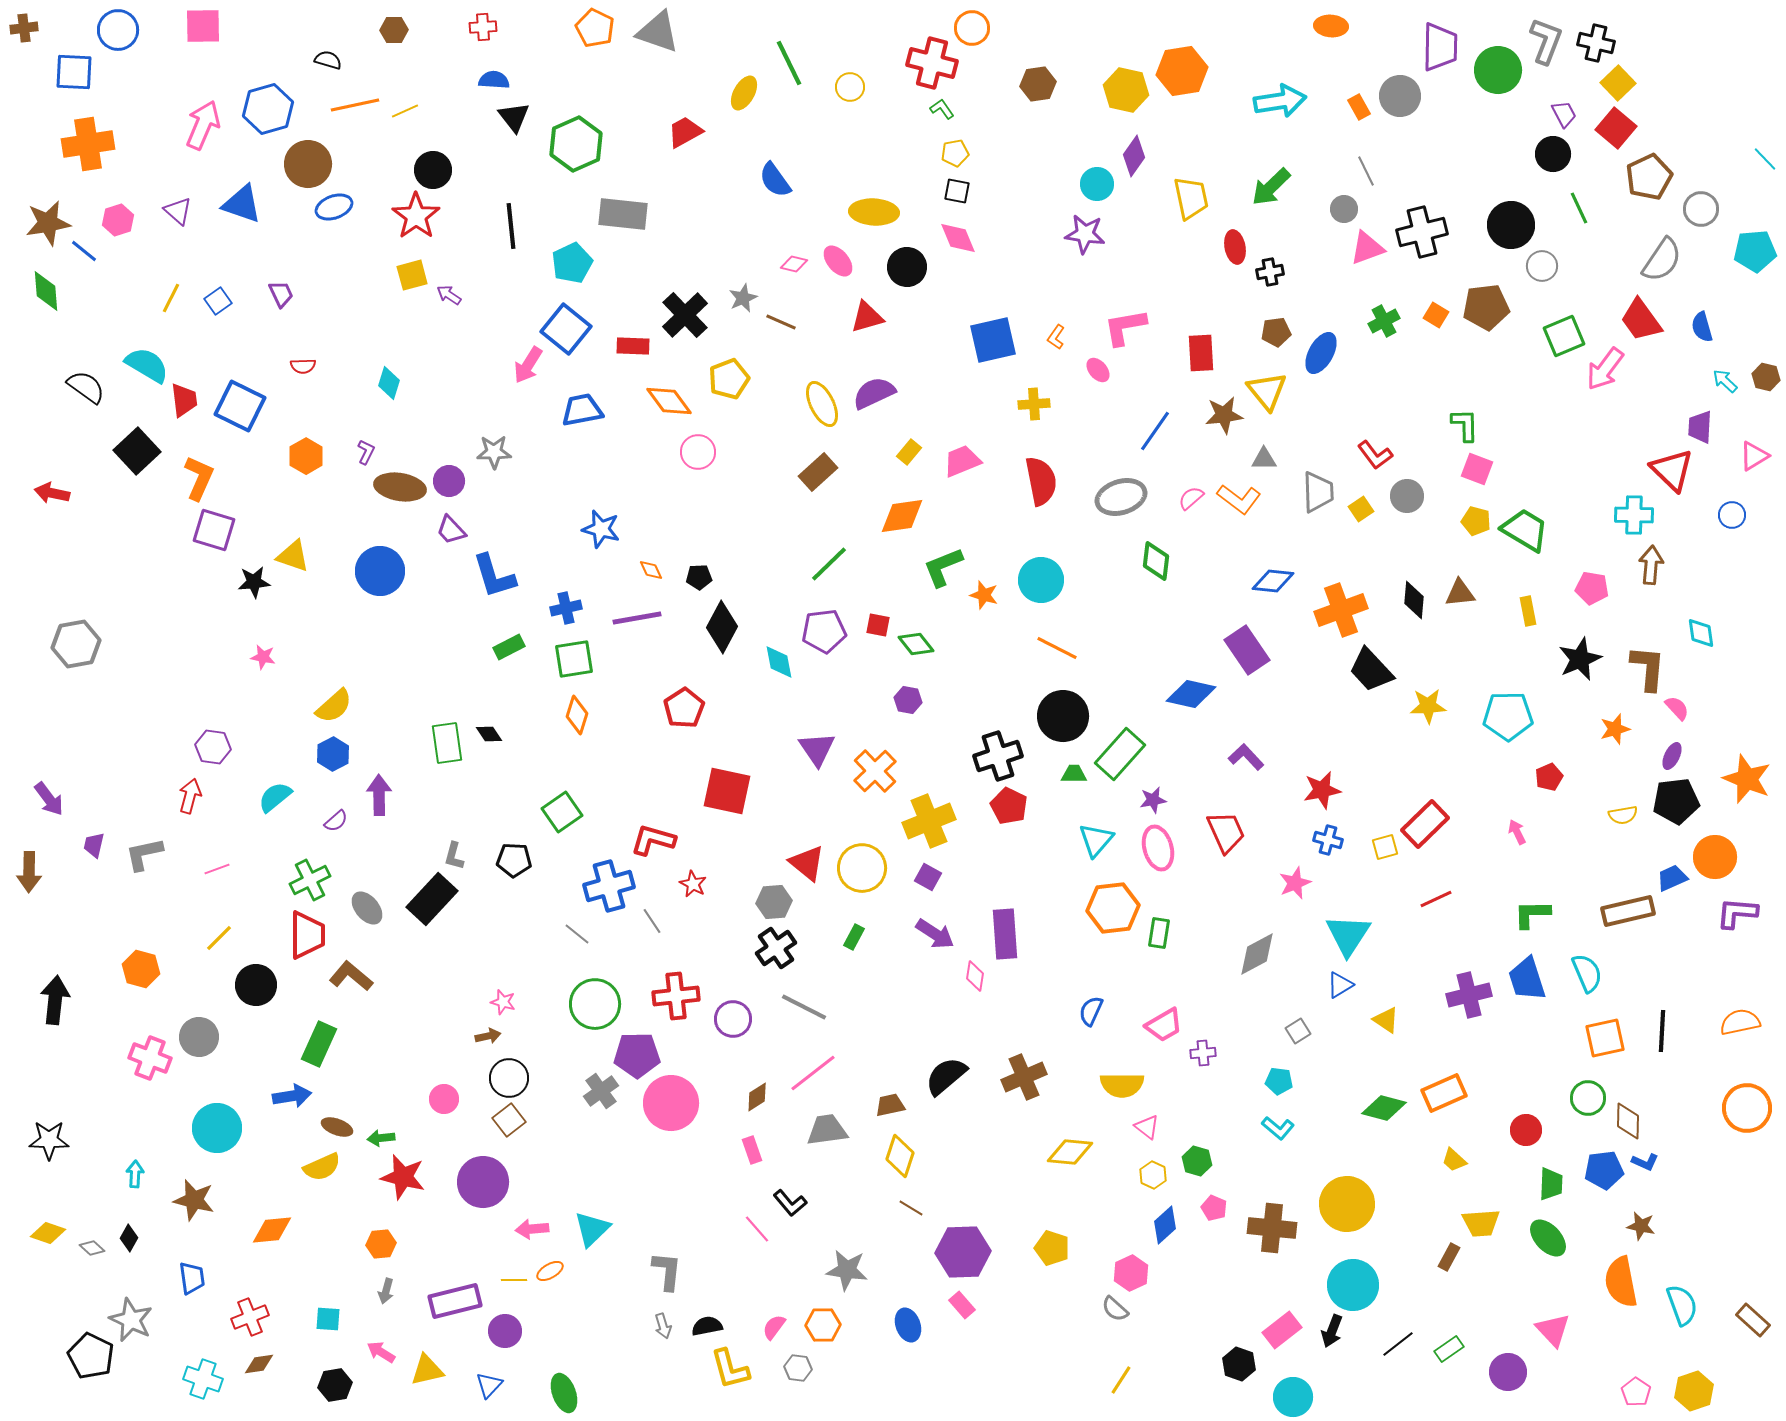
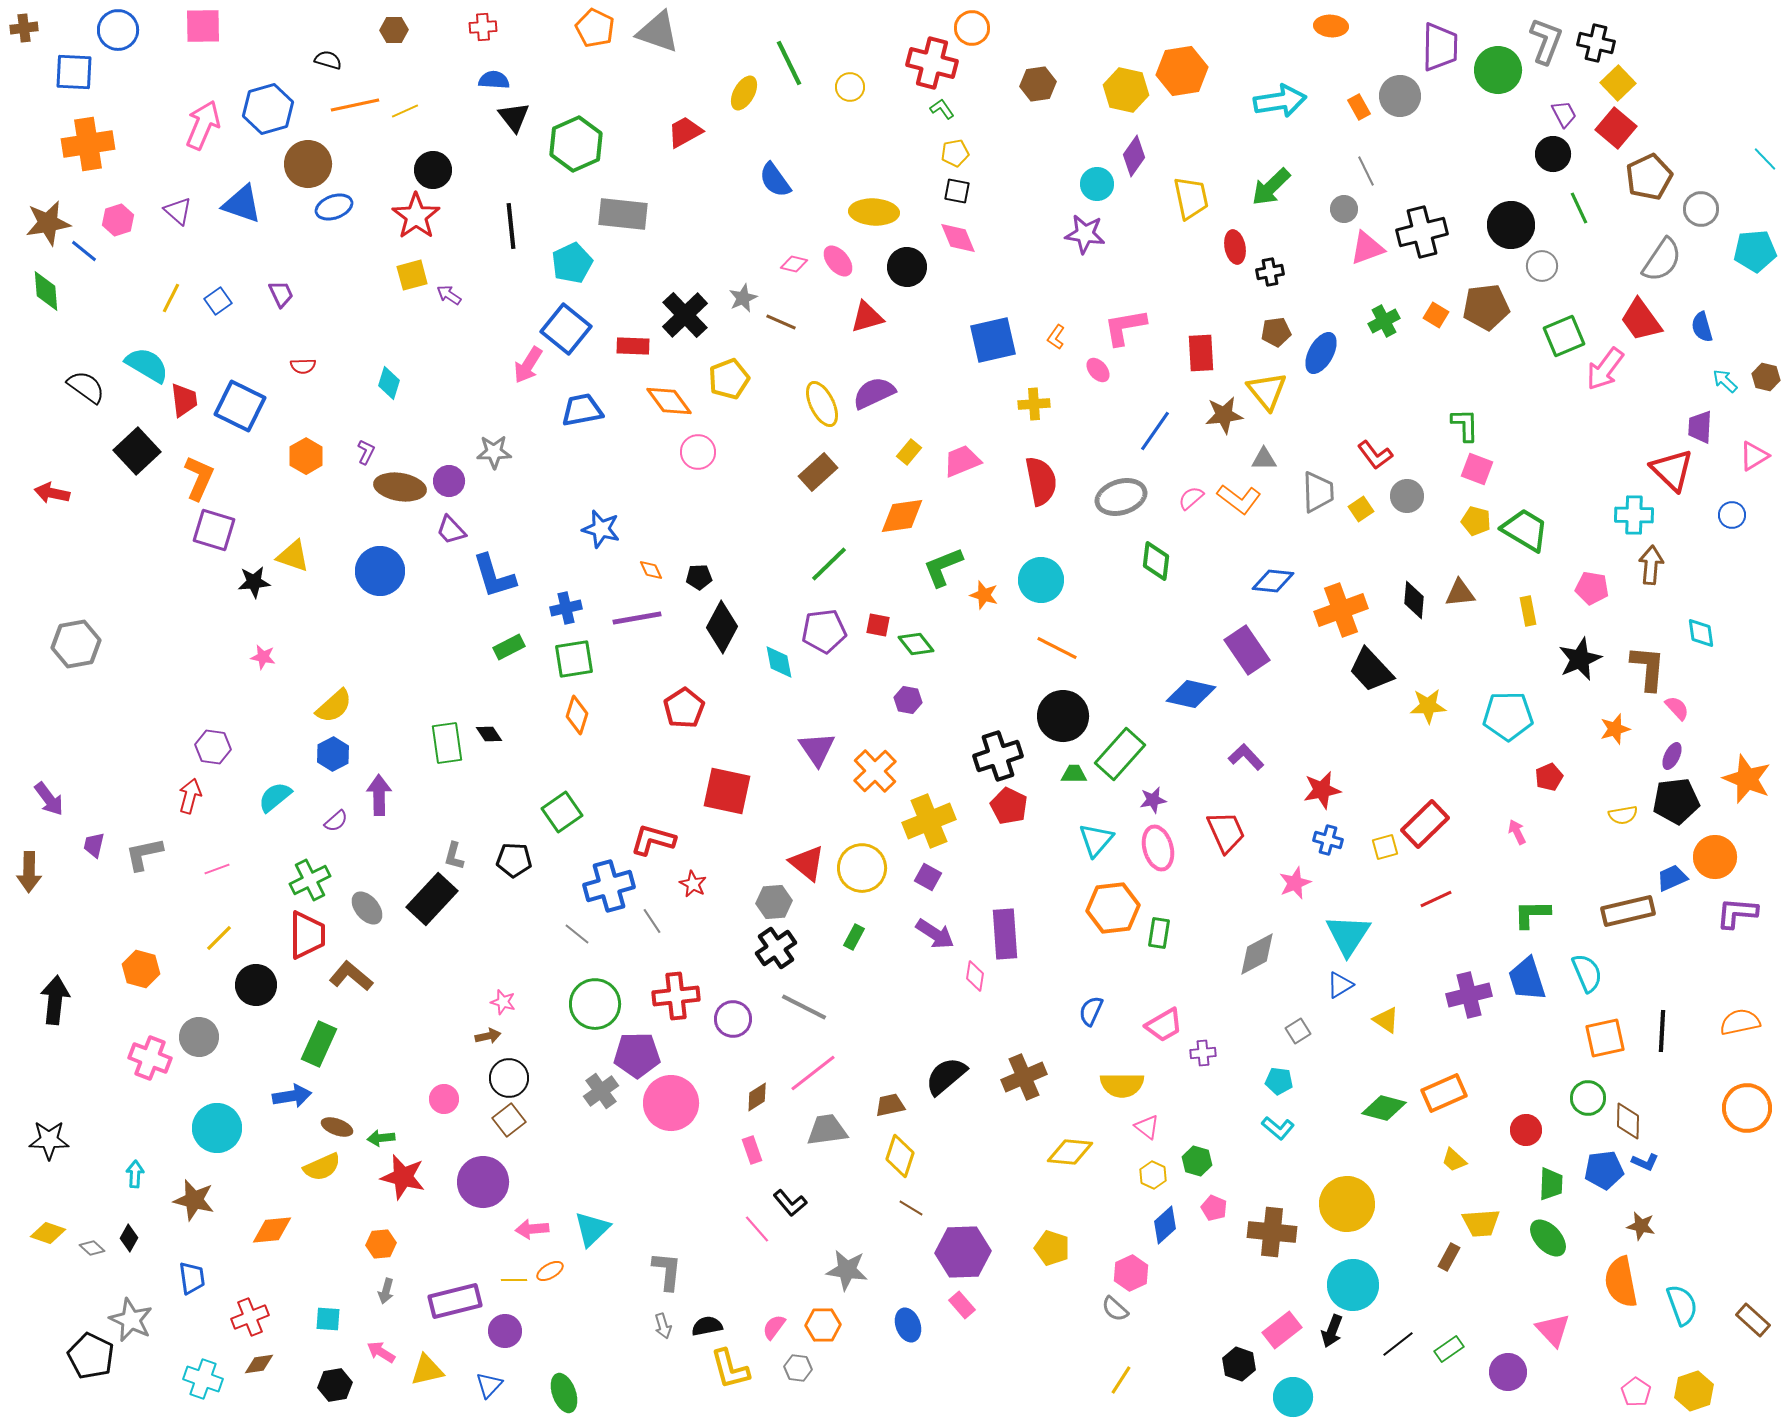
brown cross at (1272, 1228): moved 4 px down
